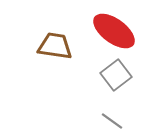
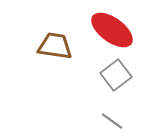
red ellipse: moved 2 px left, 1 px up
